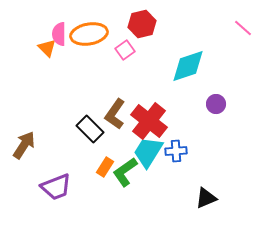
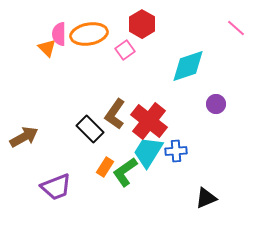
red hexagon: rotated 16 degrees counterclockwise
pink line: moved 7 px left
brown arrow: moved 8 px up; rotated 28 degrees clockwise
